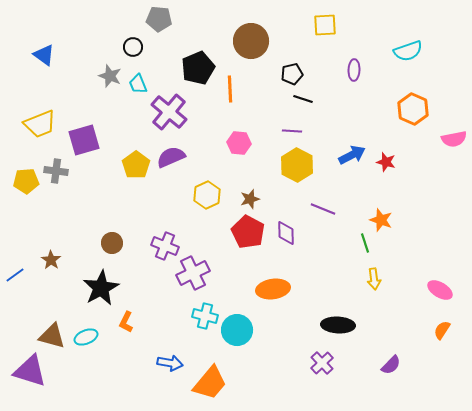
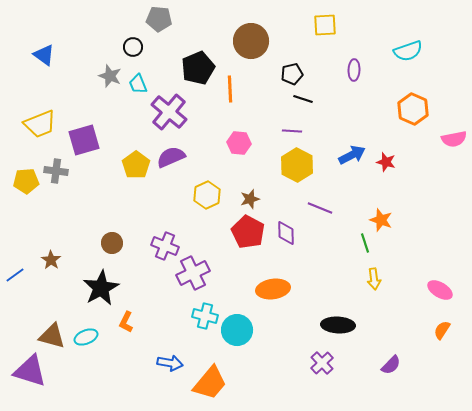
purple line at (323, 209): moved 3 px left, 1 px up
